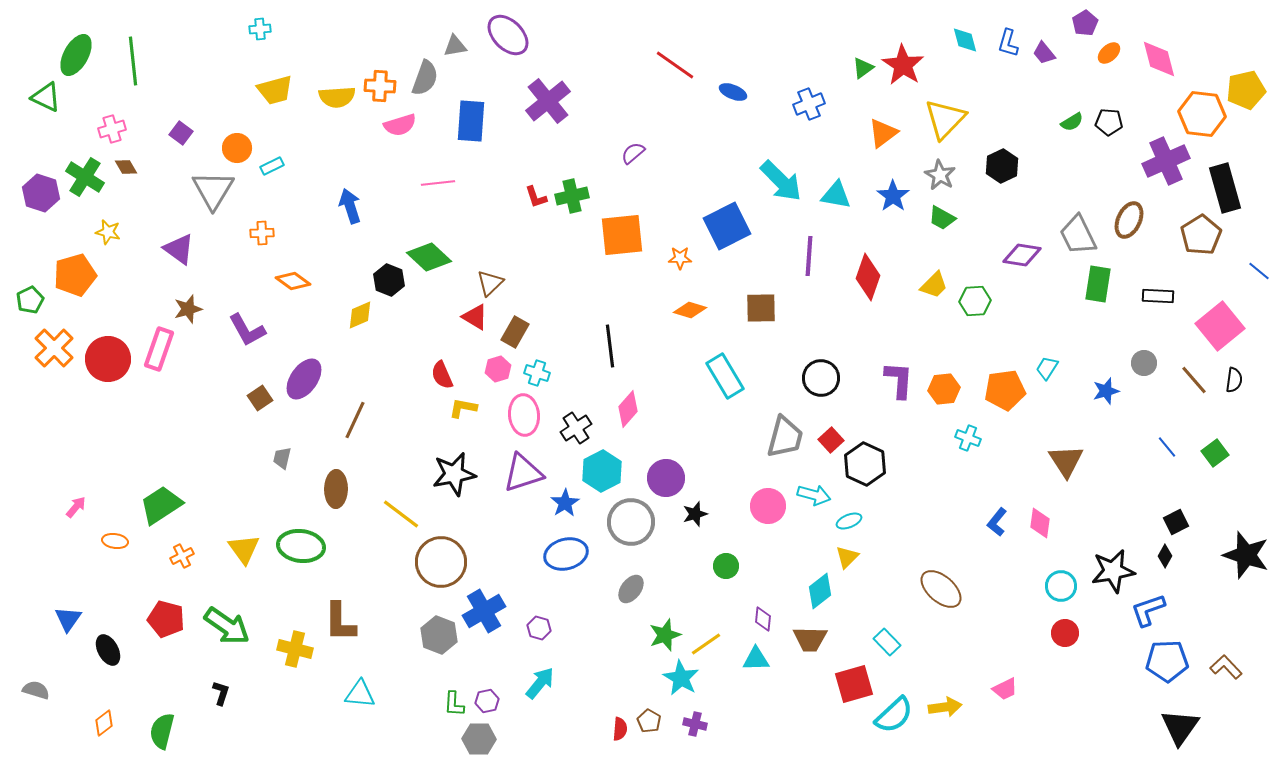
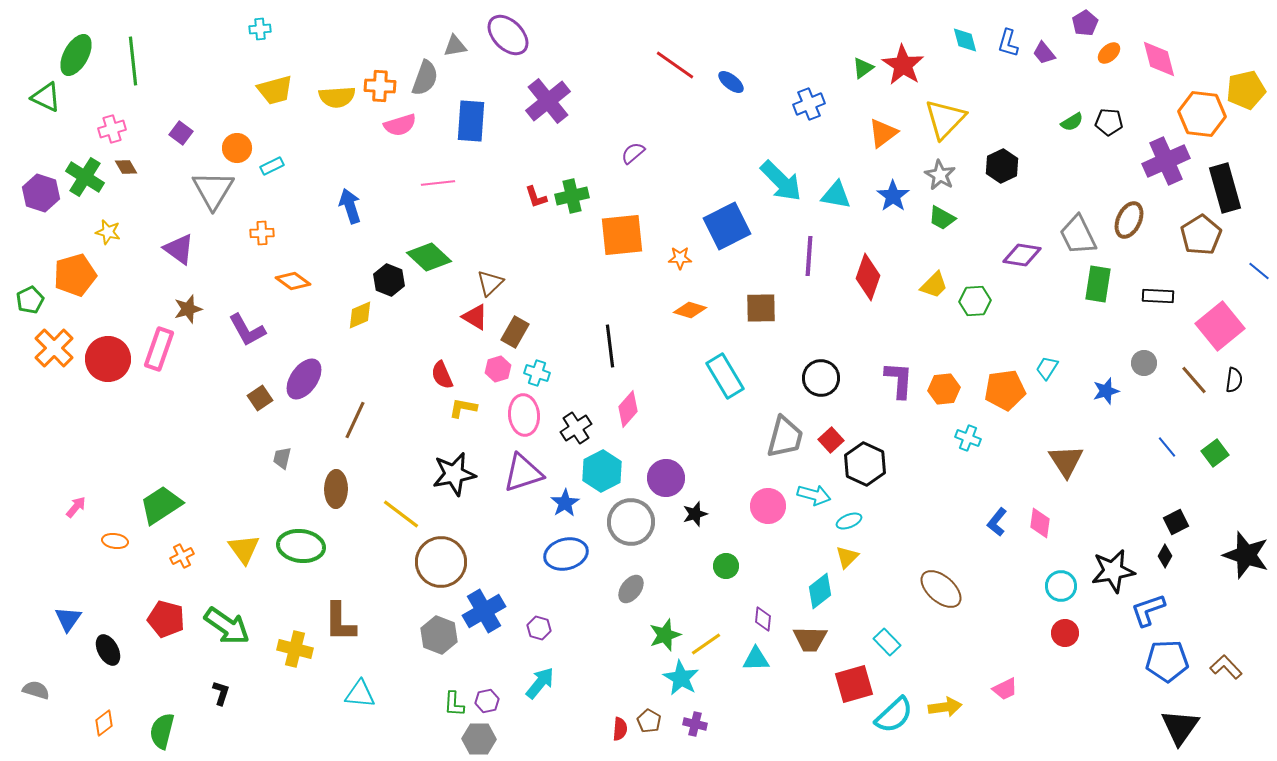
blue ellipse at (733, 92): moved 2 px left, 10 px up; rotated 16 degrees clockwise
